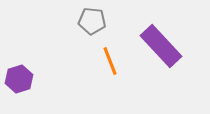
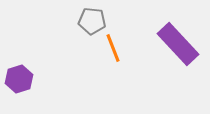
purple rectangle: moved 17 px right, 2 px up
orange line: moved 3 px right, 13 px up
